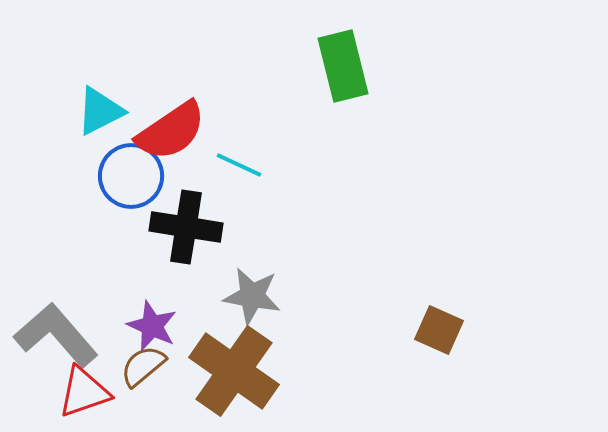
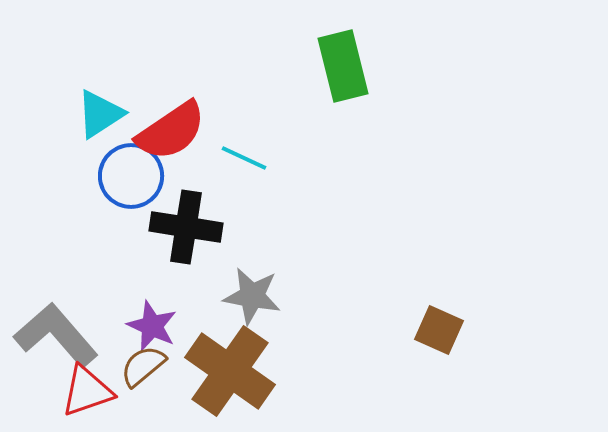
cyan triangle: moved 3 px down; rotated 6 degrees counterclockwise
cyan line: moved 5 px right, 7 px up
brown cross: moved 4 px left
red triangle: moved 3 px right, 1 px up
